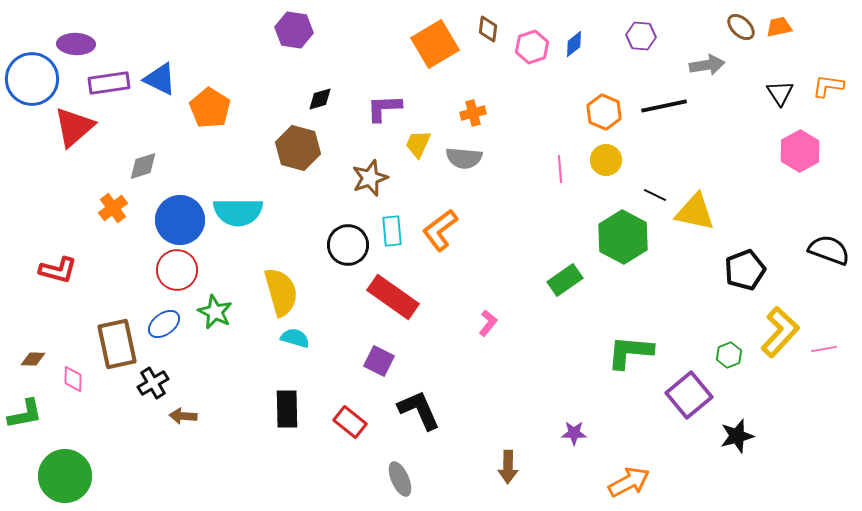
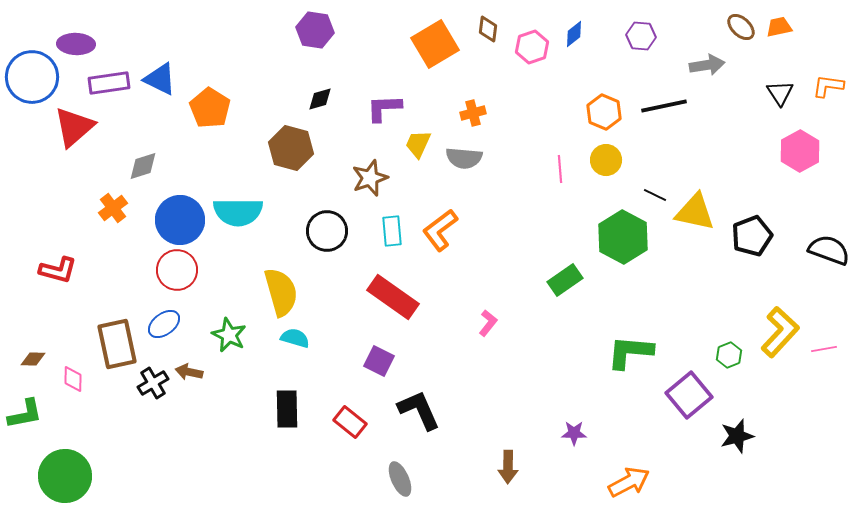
purple hexagon at (294, 30): moved 21 px right
blue diamond at (574, 44): moved 10 px up
blue circle at (32, 79): moved 2 px up
brown hexagon at (298, 148): moved 7 px left
black circle at (348, 245): moved 21 px left, 14 px up
black pentagon at (745, 270): moved 7 px right, 34 px up
green star at (215, 312): moved 14 px right, 23 px down
brown arrow at (183, 416): moved 6 px right, 44 px up; rotated 8 degrees clockwise
